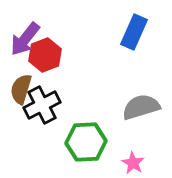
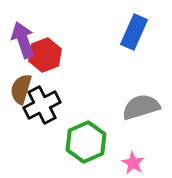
purple arrow: moved 2 px left, 1 px down; rotated 123 degrees clockwise
green hexagon: rotated 21 degrees counterclockwise
